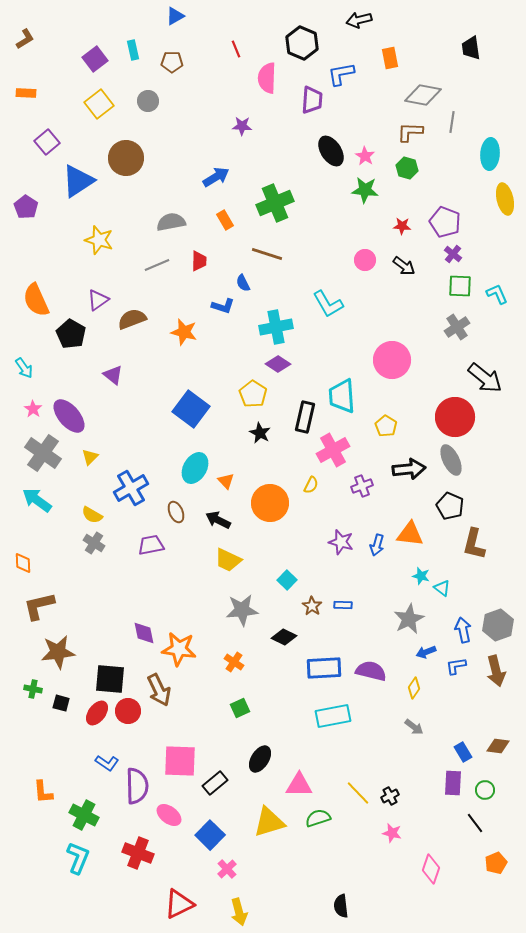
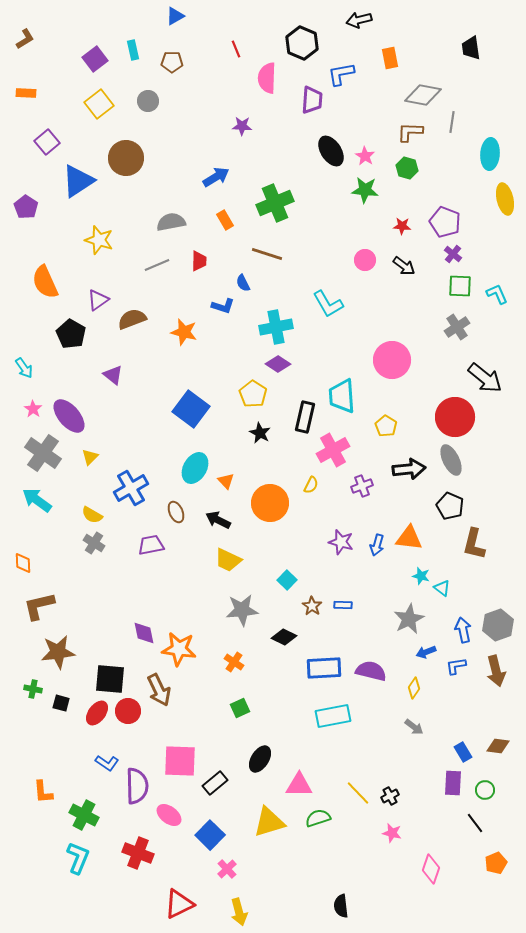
orange semicircle at (36, 300): moved 9 px right, 18 px up
orange triangle at (410, 534): moved 1 px left, 4 px down
